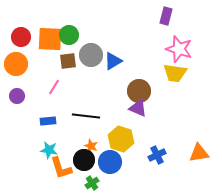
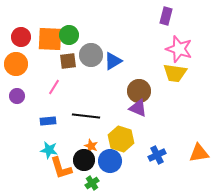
blue circle: moved 1 px up
